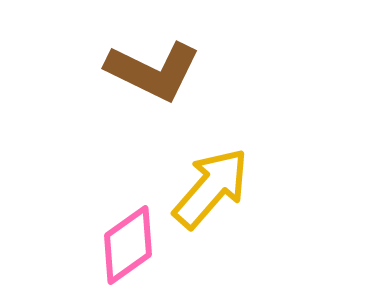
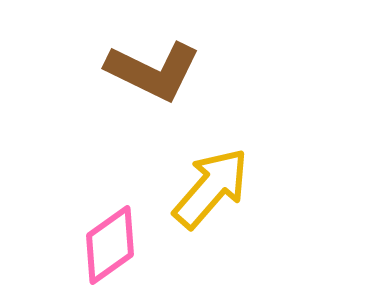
pink diamond: moved 18 px left
